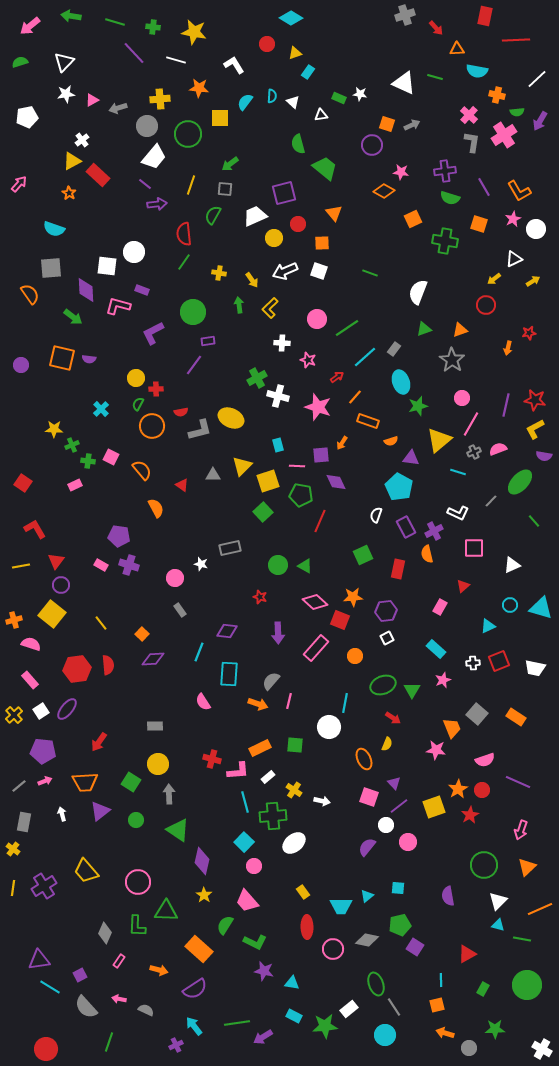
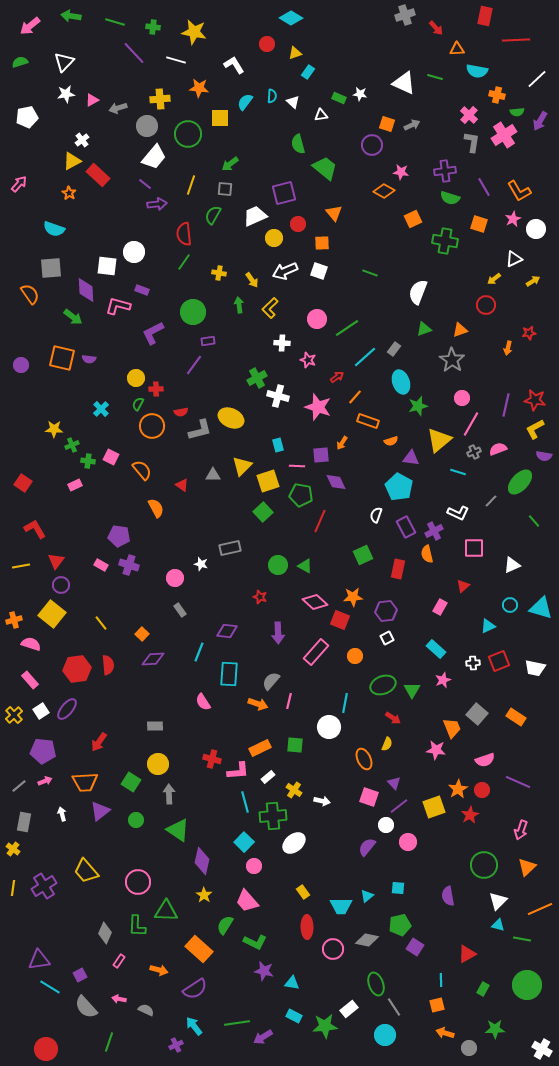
pink rectangle at (316, 648): moved 4 px down
